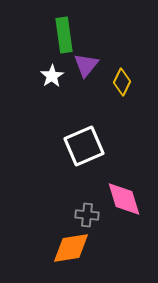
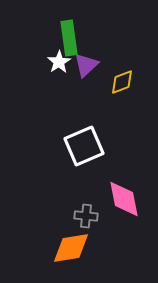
green rectangle: moved 5 px right, 3 px down
purple triangle: rotated 8 degrees clockwise
white star: moved 7 px right, 14 px up
yellow diamond: rotated 44 degrees clockwise
pink diamond: rotated 6 degrees clockwise
gray cross: moved 1 px left, 1 px down
